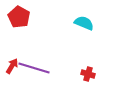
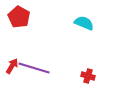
red cross: moved 2 px down
